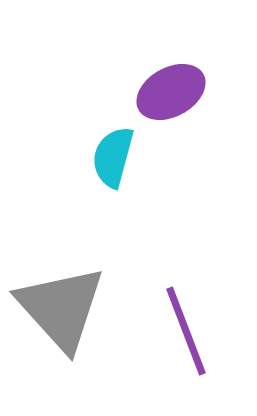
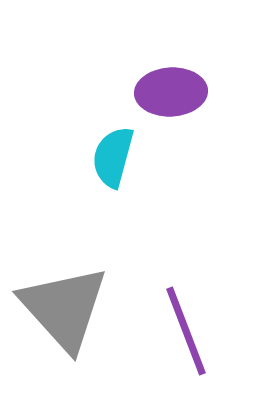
purple ellipse: rotated 26 degrees clockwise
gray triangle: moved 3 px right
